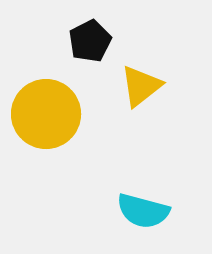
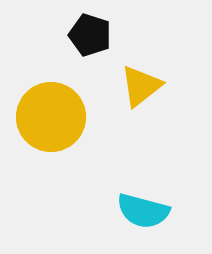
black pentagon: moved 6 px up; rotated 27 degrees counterclockwise
yellow circle: moved 5 px right, 3 px down
